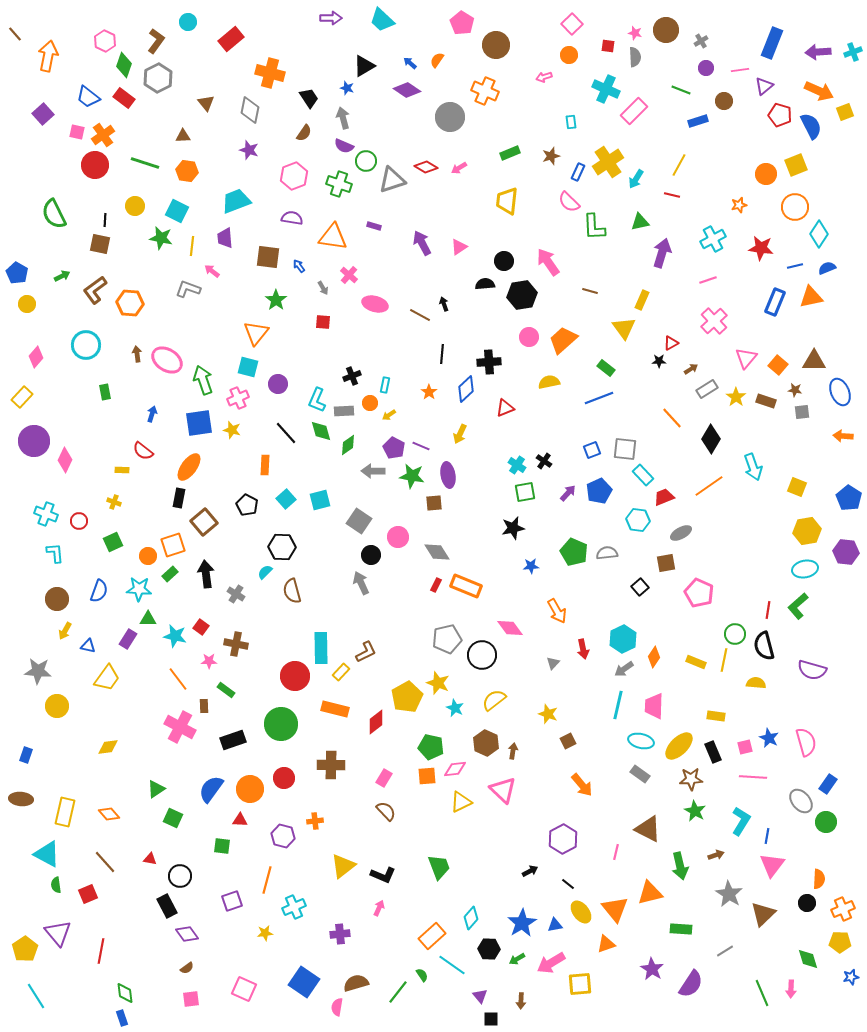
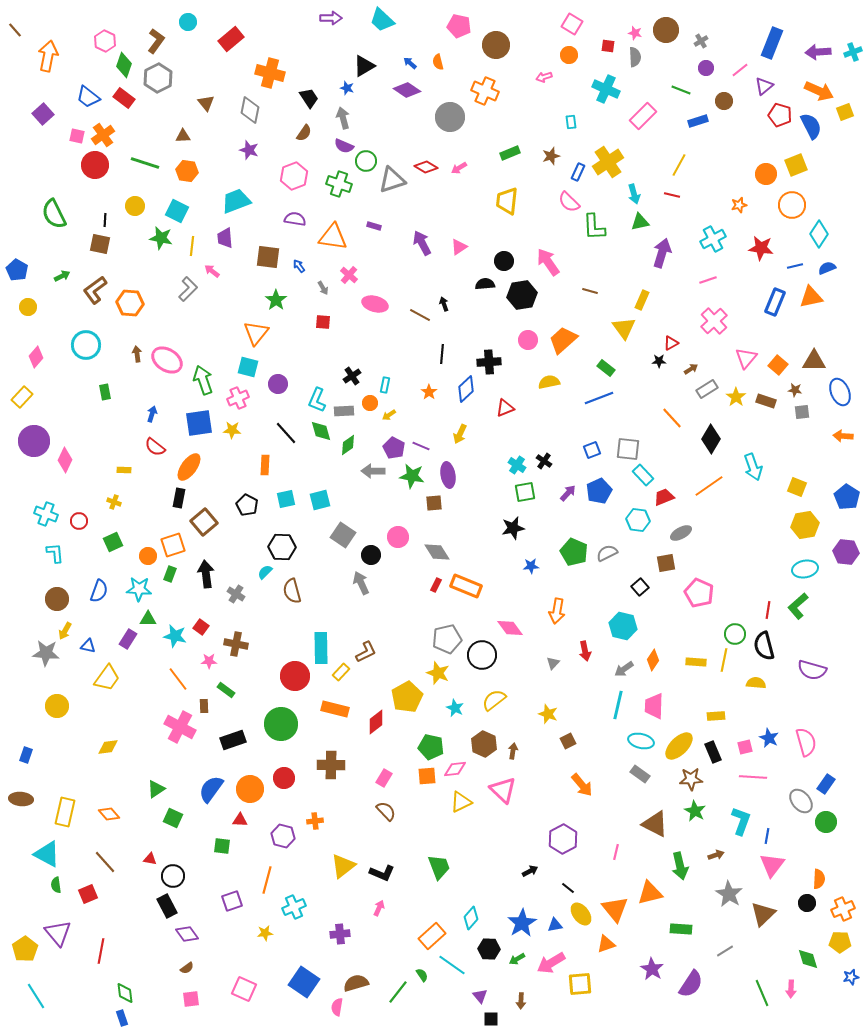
pink pentagon at (462, 23): moved 3 px left, 3 px down; rotated 20 degrees counterclockwise
pink square at (572, 24): rotated 15 degrees counterclockwise
brown line at (15, 34): moved 4 px up
orange semicircle at (437, 60): moved 1 px right, 2 px down; rotated 49 degrees counterclockwise
pink line at (740, 70): rotated 30 degrees counterclockwise
pink rectangle at (634, 111): moved 9 px right, 5 px down
pink square at (77, 132): moved 4 px down
cyan arrow at (636, 179): moved 2 px left, 15 px down; rotated 48 degrees counterclockwise
orange circle at (795, 207): moved 3 px left, 2 px up
purple semicircle at (292, 218): moved 3 px right, 1 px down
blue pentagon at (17, 273): moved 3 px up
gray L-shape at (188, 289): rotated 115 degrees clockwise
yellow circle at (27, 304): moved 1 px right, 3 px down
pink circle at (529, 337): moved 1 px left, 3 px down
black cross at (352, 376): rotated 12 degrees counterclockwise
yellow star at (232, 430): rotated 12 degrees counterclockwise
gray square at (625, 449): moved 3 px right
red semicircle at (143, 451): moved 12 px right, 4 px up
yellow rectangle at (122, 470): moved 2 px right
blue pentagon at (849, 498): moved 2 px left, 1 px up
cyan square at (286, 499): rotated 30 degrees clockwise
gray square at (359, 521): moved 16 px left, 14 px down
yellow hexagon at (807, 531): moved 2 px left, 6 px up
gray semicircle at (607, 553): rotated 20 degrees counterclockwise
green rectangle at (170, 574): rotated 28 degrees counterclockwise
orange arrow at (557, 611): rotated 40 degrees clockwise
cyan hexagon at (623, 639): moved 13 px up; rotated 20 degrees counterclockwise
red arrow at (583, 649): moved 2 px right, 2 px down
orange diamond at (654, 657): moved 1 px left, 3 px down
yellow rectangle at (696, 662): rotated 18 degrees counterclockwise
gray star at (38, 671): moved 8 px right, 18 px up
yellow star at (438, 683): moved 10 px up
yellow rectangle at (716, 716): rotated 12 degrees counterclockwise
brown hexagon at (486, 743): moved 2 px left, 1 px down
blue rectangle at (828, 784): moved 2 px left
cyan L-shape at (741, 821): rotated 12 degrees counterclockwise
brown triangle at (648, 829): moved 7 px right, 5 px up
black L-shape at (383, 875): moved 1 px left, 2 px up
black circle at (180, 876): moved 7 px left
black line at (568, 884): moved 4 px down
yellow ellipse at (581, 912): moved 2 px down
